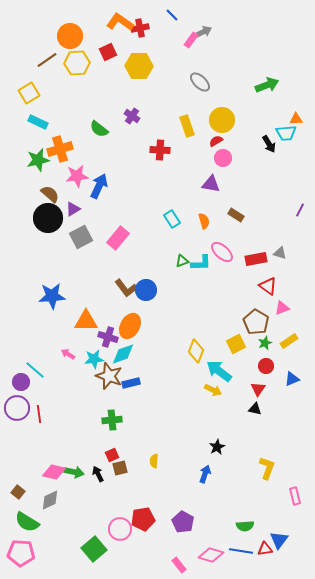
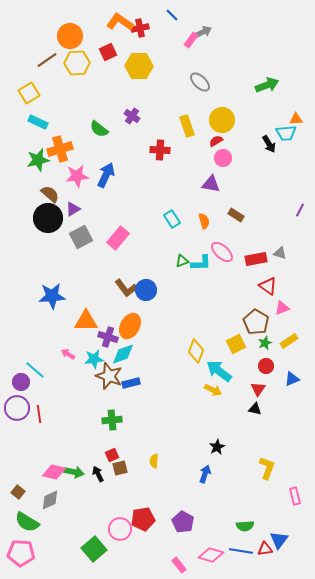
blue arrow at (99, 186): moved 7 px right, 11 px up
